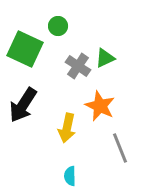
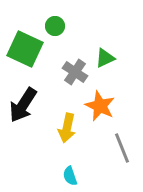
green circle: moved 3 px left
gray cross: moved 3 px left, 6 px down
gray line: moved 2 px right
cyan semicircle: rotated 18 degrees counterclockwise
